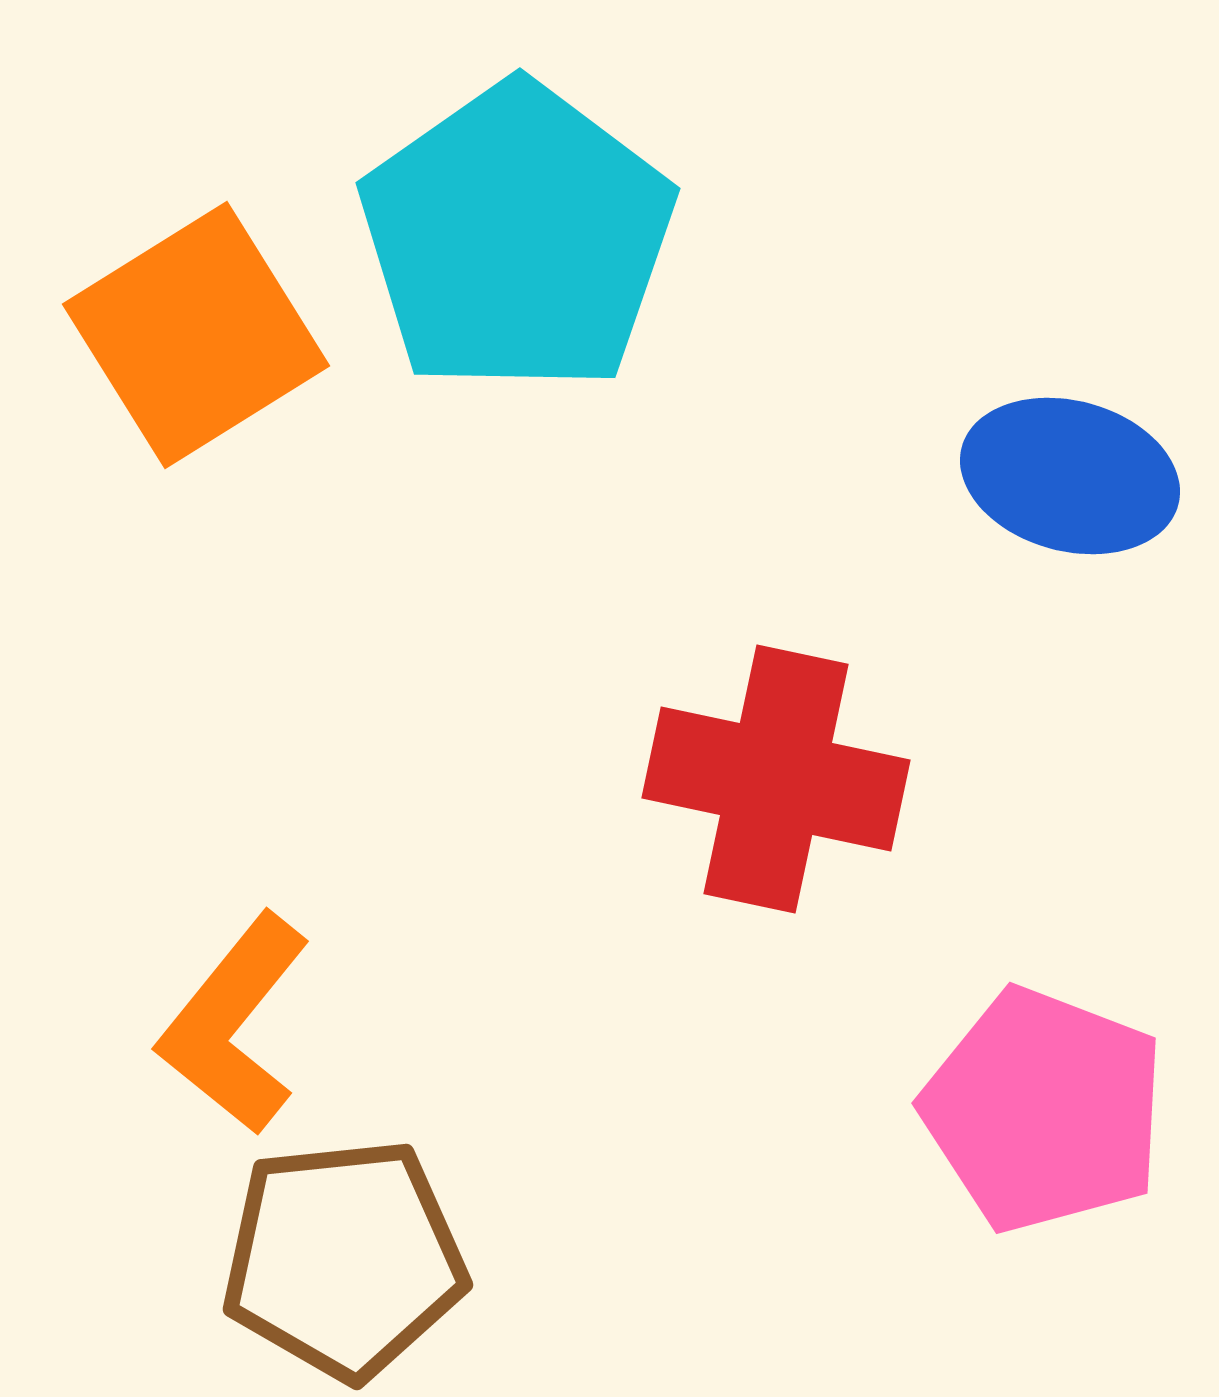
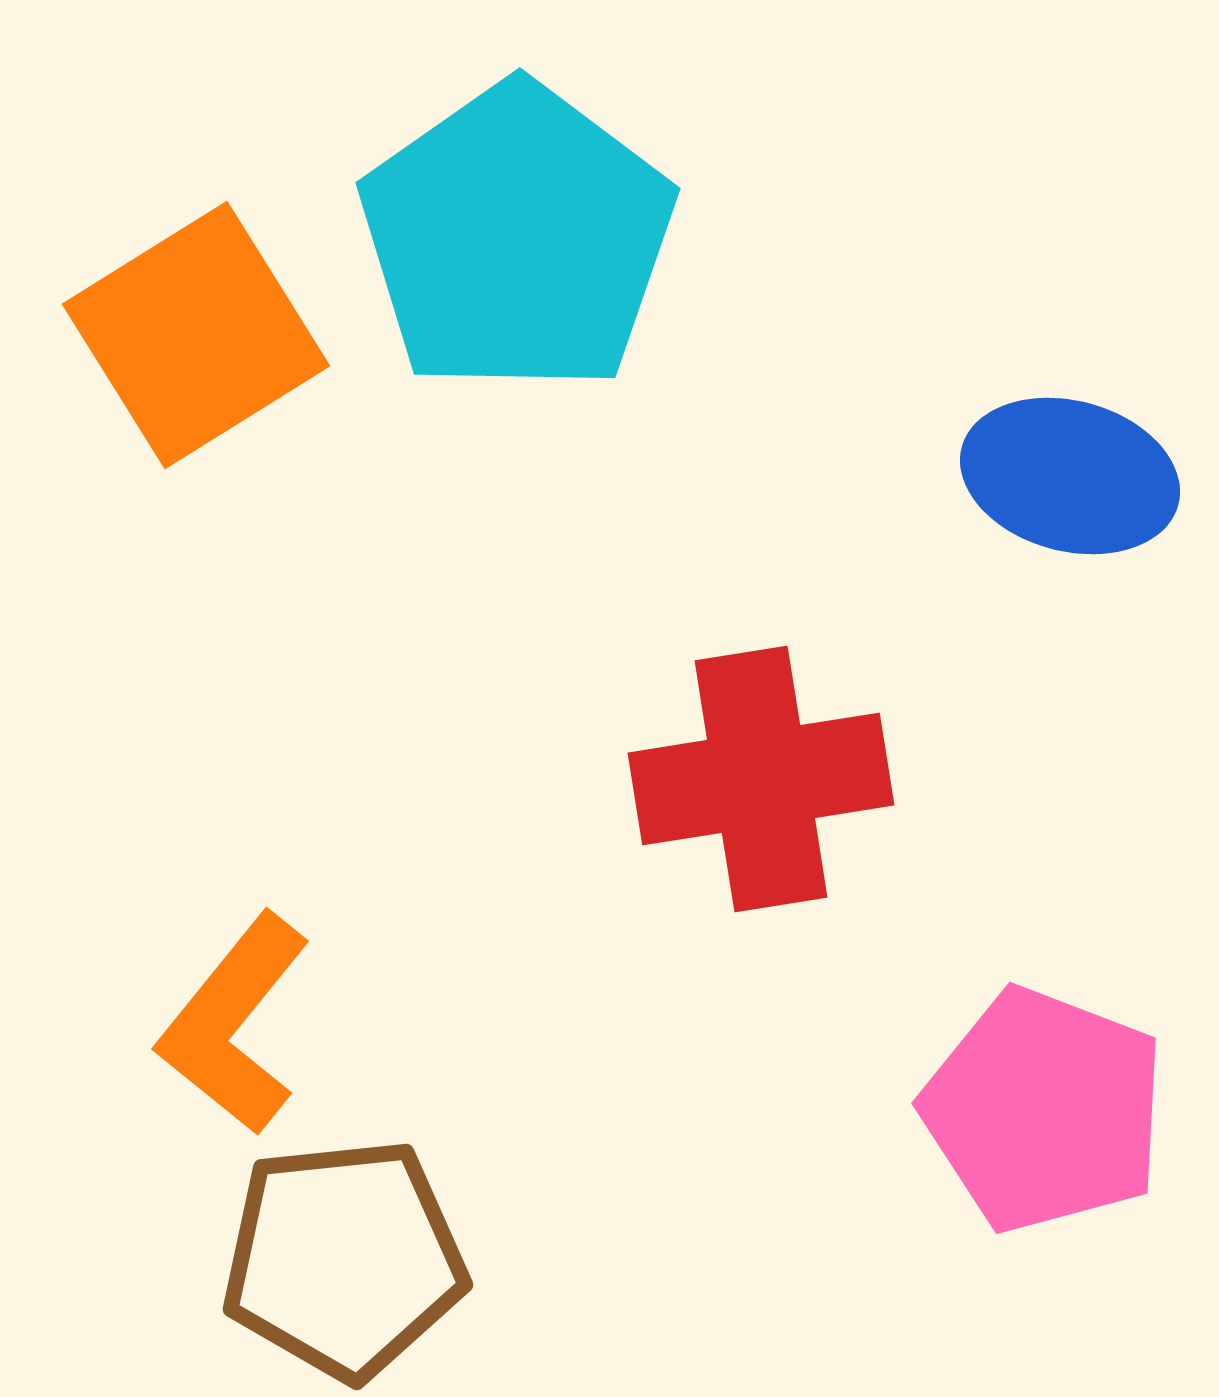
red cross: moved 15 px left; rotated 21 degrees counterclockwise
